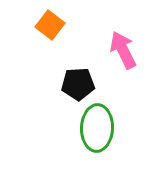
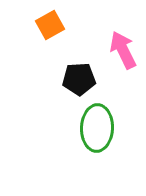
orange square: rotated 24 degrees clockwise
black pentagon: moved 1 px right, 5 px up
